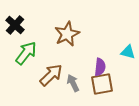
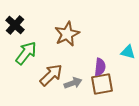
gray arrow: rotated 96 degrees clockwise
